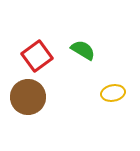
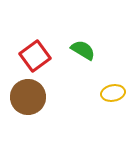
red square: moved 2 px left
